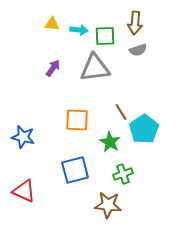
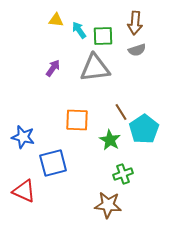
yellow triangle: moved 4 px right, 4 px up
cyan arrow: rotated 132 degrees counterclockwise
green square: moved 2 px left
gray semicircle: moved 1 px left
green star: moved 2 px up
blue square: moved 22 px left, 7 px up
